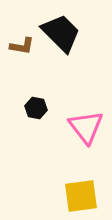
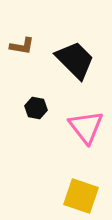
black trapezoid: moved 14 px right, 27 px down
yellow square: rotated 27 degrees clockwise
